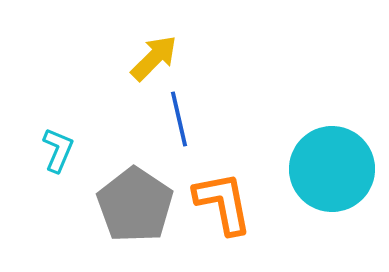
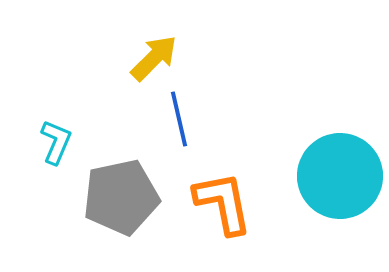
cyan L-shape: moved 2 px left, 8 px up
cyan circle: moved 8 px right, 7 px down
gray pentagon: moved 14 px left, 8 px up; rotated 26 degrees clockwise
